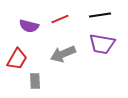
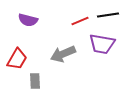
black line: moved 8 px right
red line: moved 20 px right, 2 px down
purple semicircle: moved 1 px left, 6 px up
